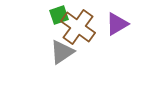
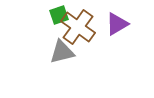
gray triangle: rotated 20 degrees clockwise
